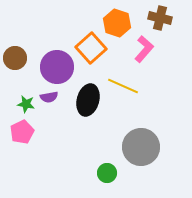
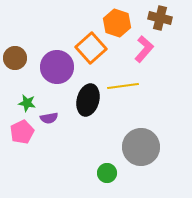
yellow line: rotated 32 degrees counterclockwise
purple semicircle: moved 21 px down
green star: moved 1 px right, 1 px up
